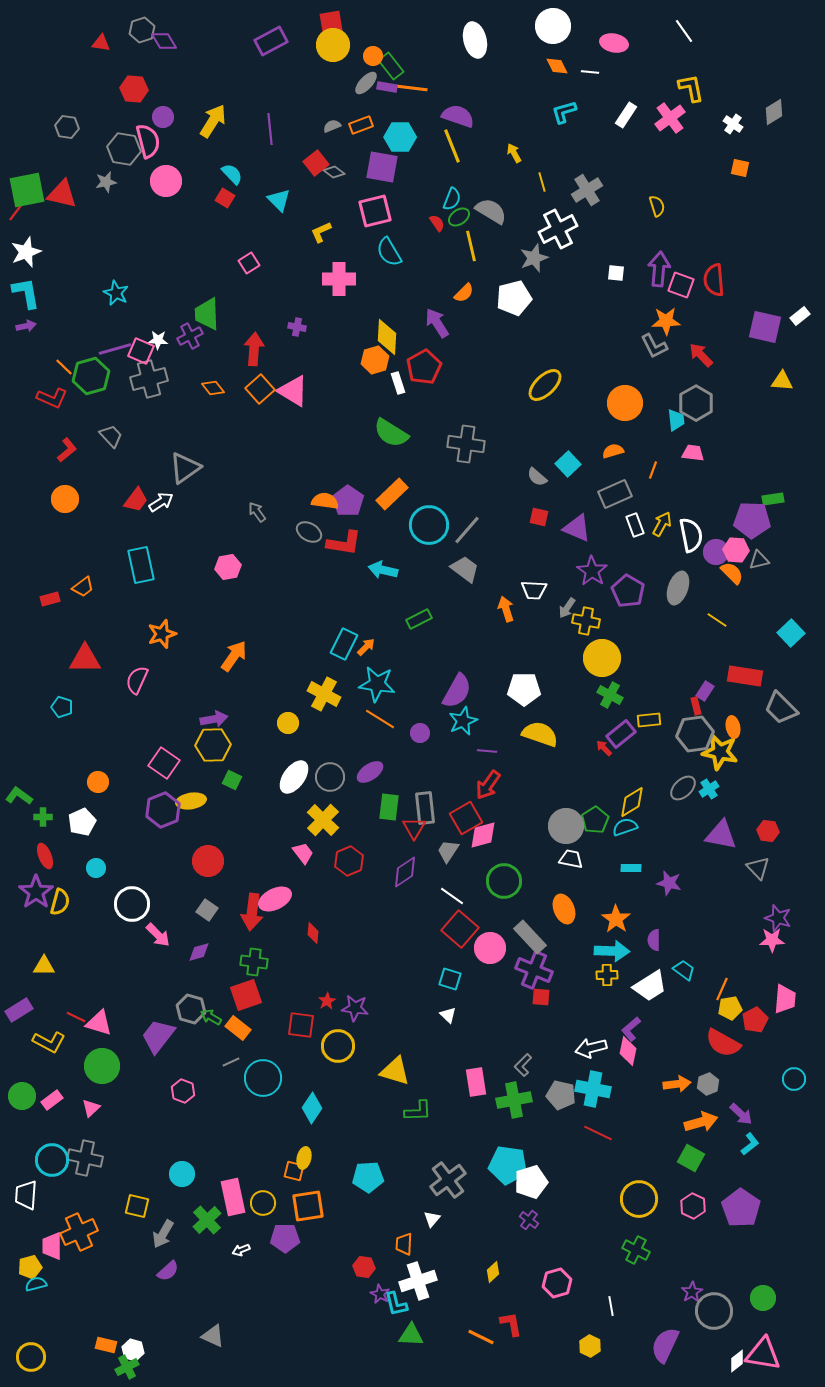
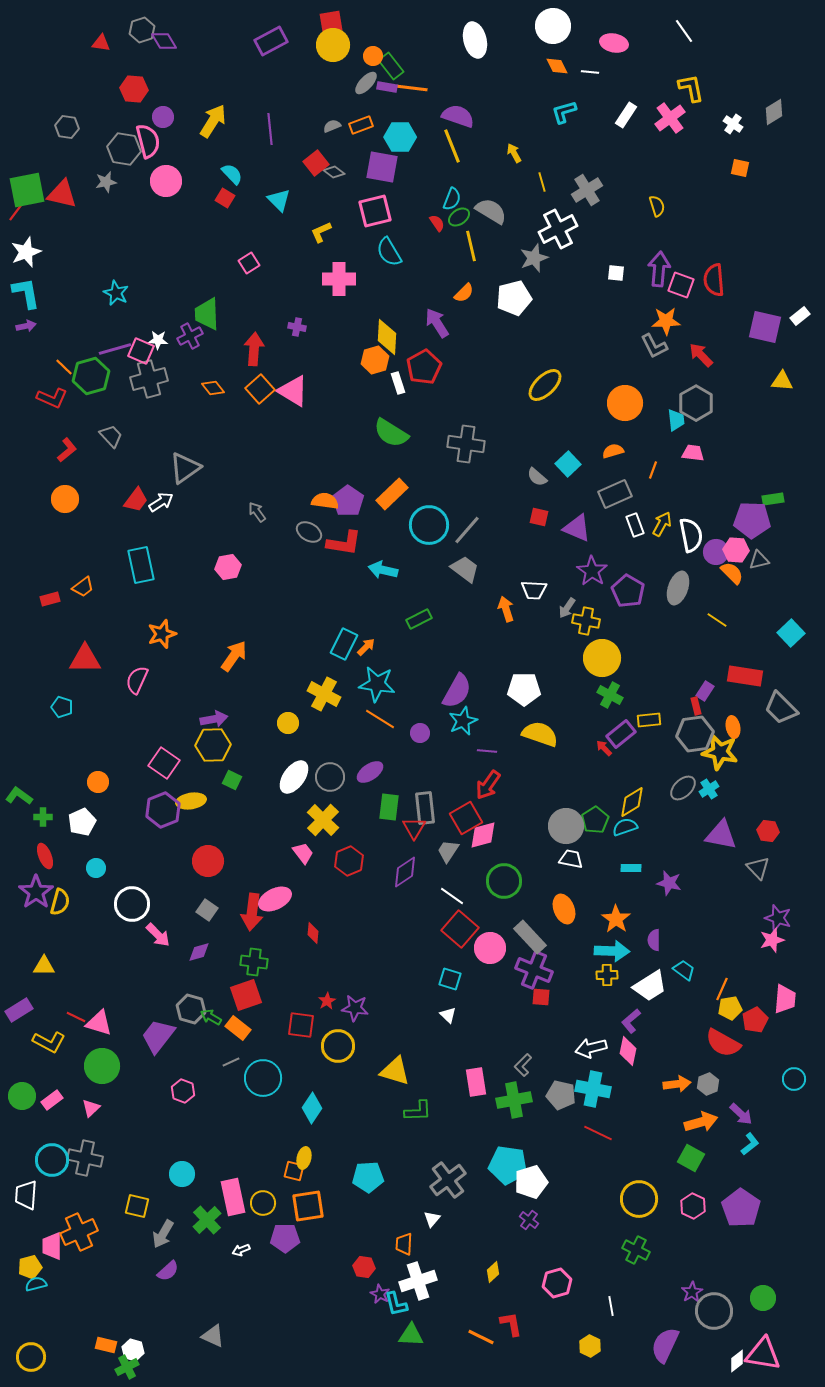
pink star at (772, 940): rotated 15 degrees counterclockwise
purple L-shape at (631, 1029): moved 8 px up
